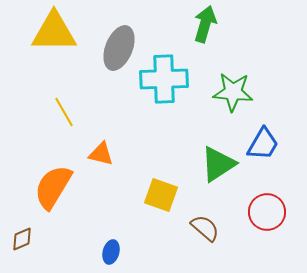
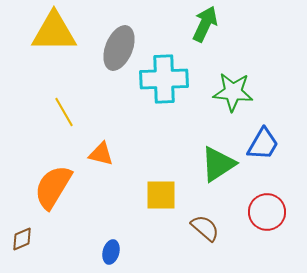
green arrow: rotated 9 degrees clockwise
yellow square: rotated 20 degrees counterclockwise
